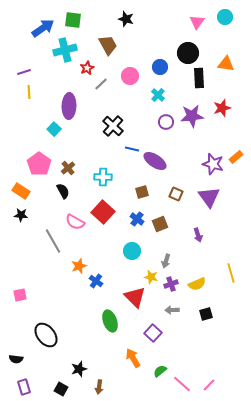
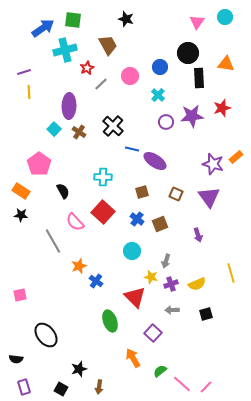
brown cross at (68, 168): moved 11 px right, 36 px up; rotated 16 degrees counterclockwise
pink semicircle at (75, 222): rotated 18 degrees clockwise
pink line at (209, 385): moved 3 px left, 2 px down
